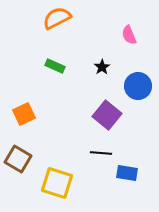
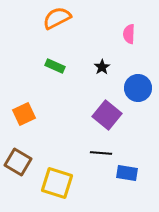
pink semicircle: moved 1 px up; rotated 24 degrees clockwise
blue circle: moved 2 px down
brown square: moved 3 px down
